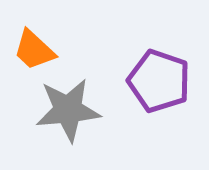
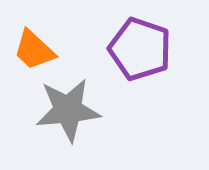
purple pentagon: moved 19 px left, 32 px up
